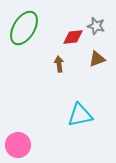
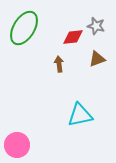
pink circle: moved 1 px left
